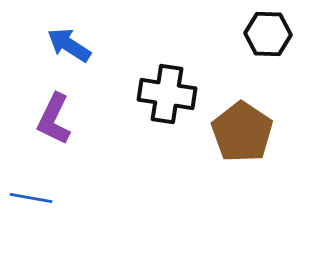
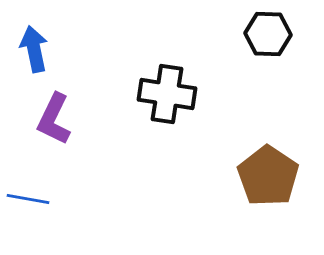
blue arrow: moved 35 px left, 4 px down; rotated 45 degrees clockwise
brown pentagon: moved 26 px right, 44 px down
blue line: moved 3 px left, 1 px down
